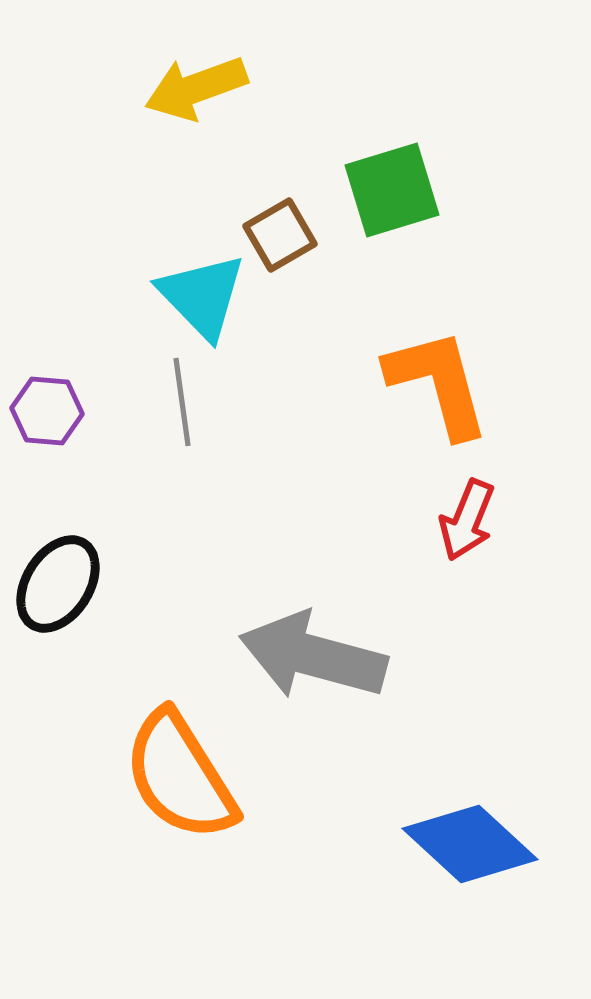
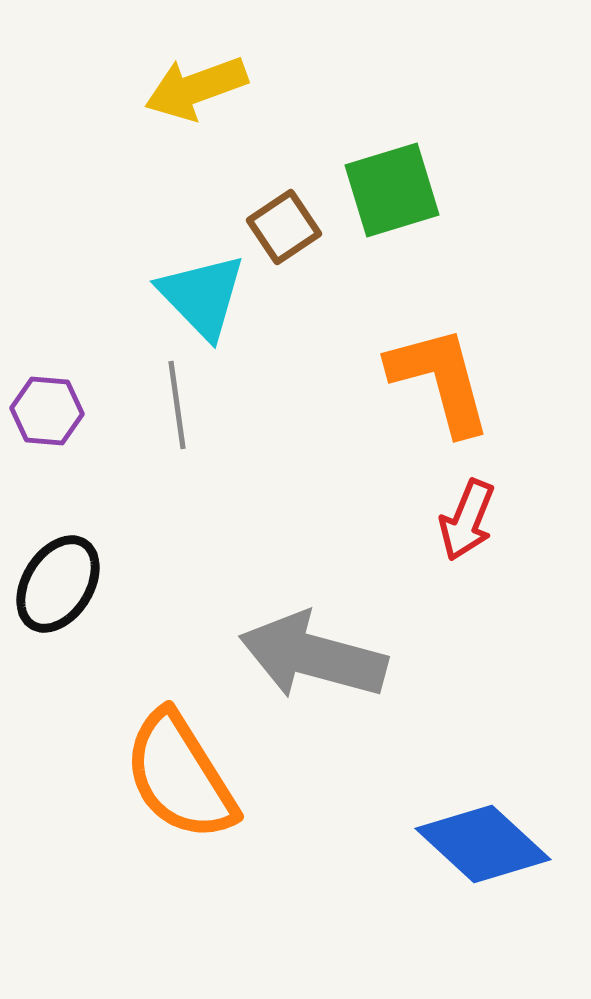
brown square: moved 4 px right, 8 px up; rotated 4 degrees counterclockwise
orange L-shape: moved 2 px right, 3 px up
gray line: moved 5 px left, 3 px down
blue diamond: moved 13 px right
